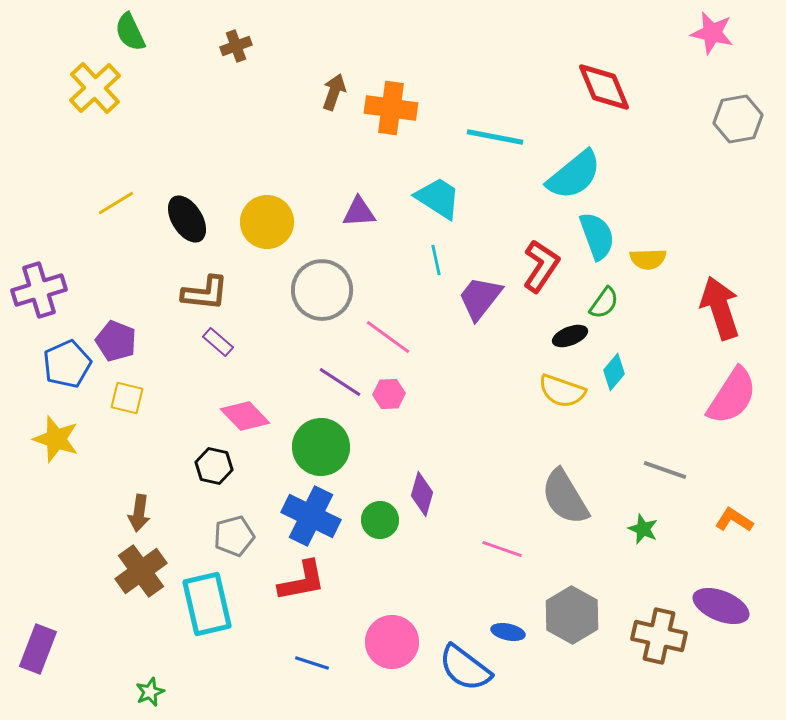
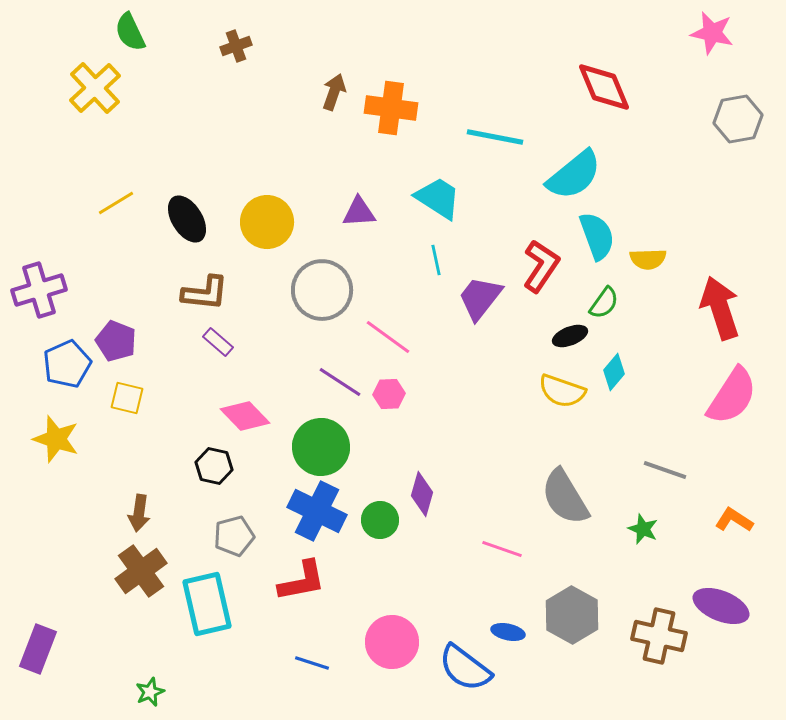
blue cross at (311, 516): moved 6 px right, 5 px up
